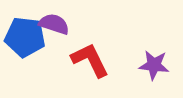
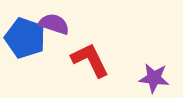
blue pentagon: moved 1 px down; rotated 12 degrees clockwise
purple star: moved 13 px down
